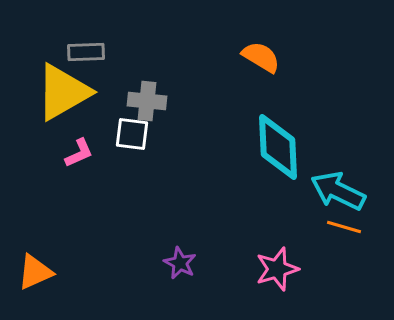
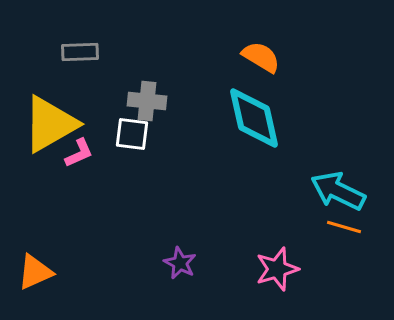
gray rectangle: moved 6 px left
yellow triangle: moved 13 px left, 32 px down
cyan diamond: moved 24 px left, 29 px up; rotated 10 degrees counterclockwise
